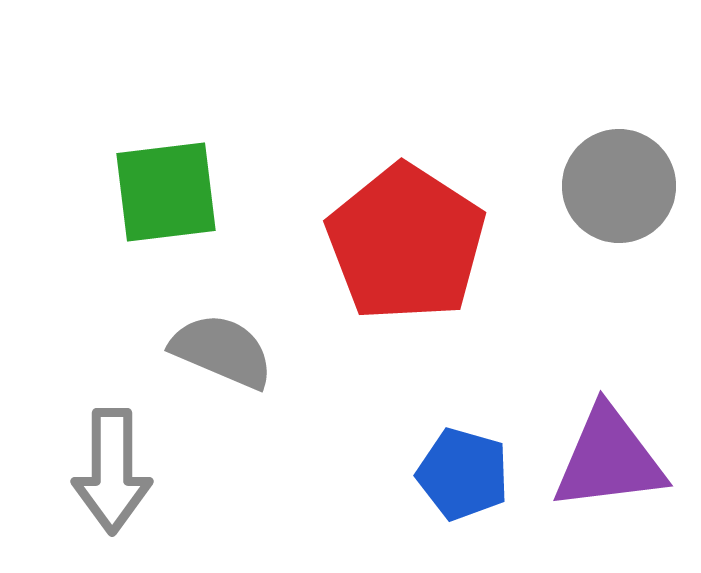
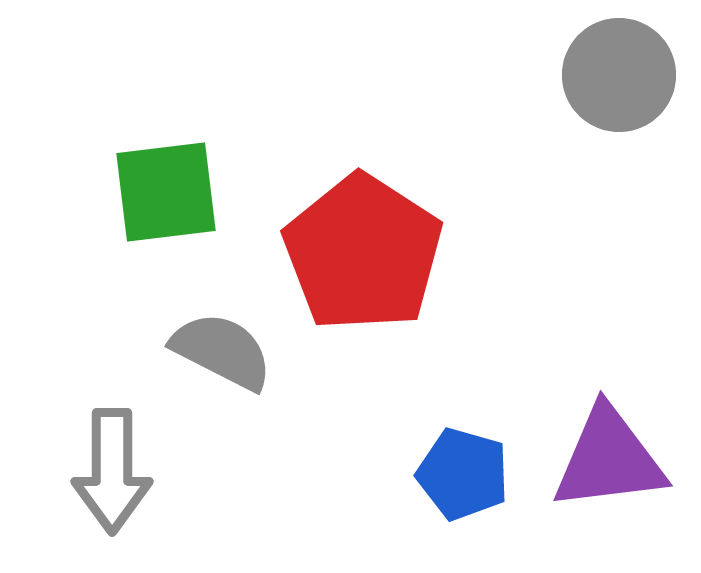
gray circle: moved 111 px up
red pentagon: moved 43 px left, 10 px down
gray semicircle: rotated 4 degrees clockwise
